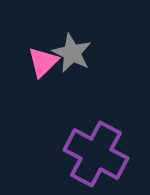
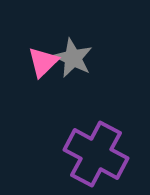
gray star: moved 1 px right, 5 px down
